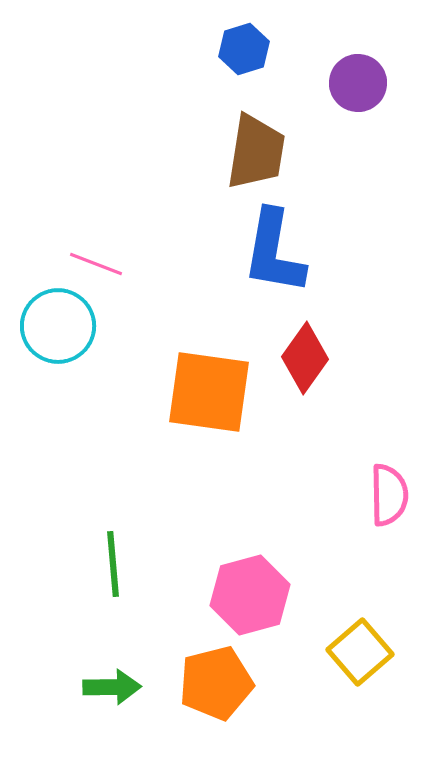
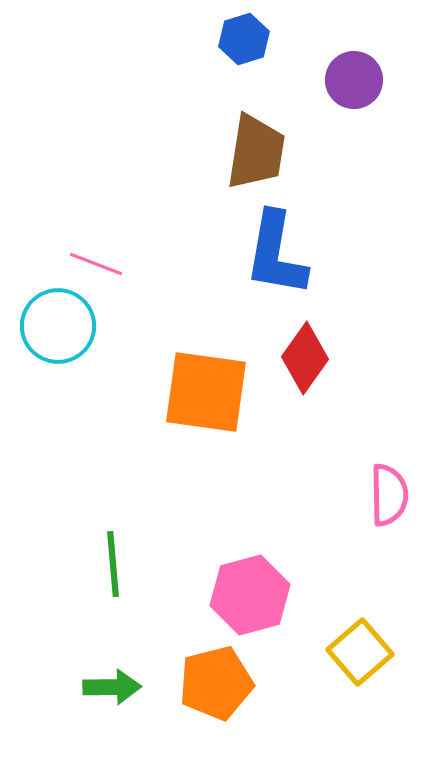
blue hexagon: moved 10 px up
purple circle: moved 4 px left, 3 px up
blue L-shape: moved 2 px right, 2 px down
orange square: moved 3 px left
